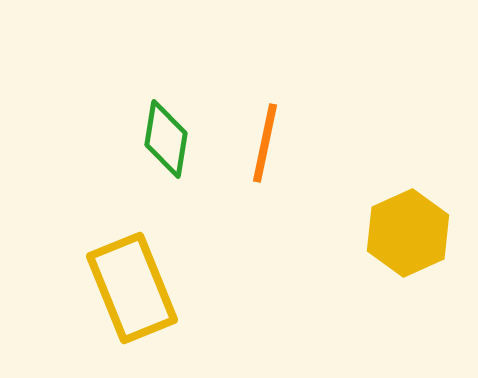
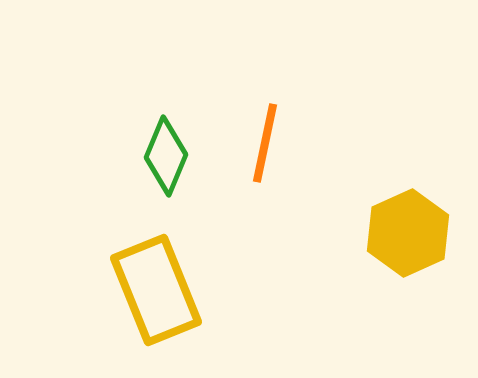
green diamond: moved 17 px down; rotated 14 degrees clockwise
yellow rectangle: moved 24 px right, 2 px down
